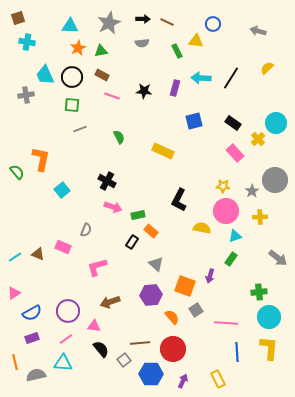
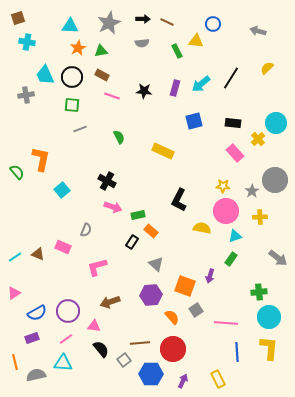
cyan arrow at (201, 78): moved 6 px down; rotated 42 degrees counterclockwise
black rectangle at (233, 123): rotated 28 degrees counterclockwise
blue semicircle at (32, 313): moved 5 px right
